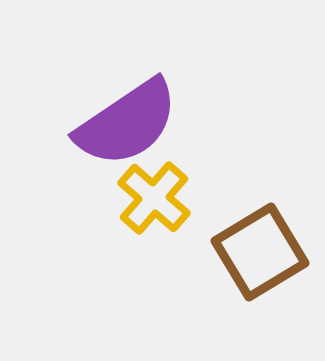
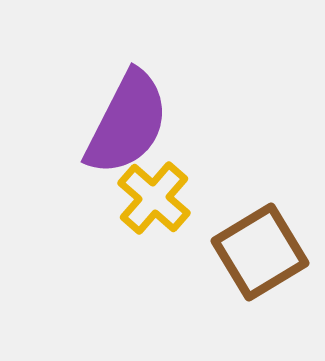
purple semicircle: rotated 29 degrees counterclockwise
